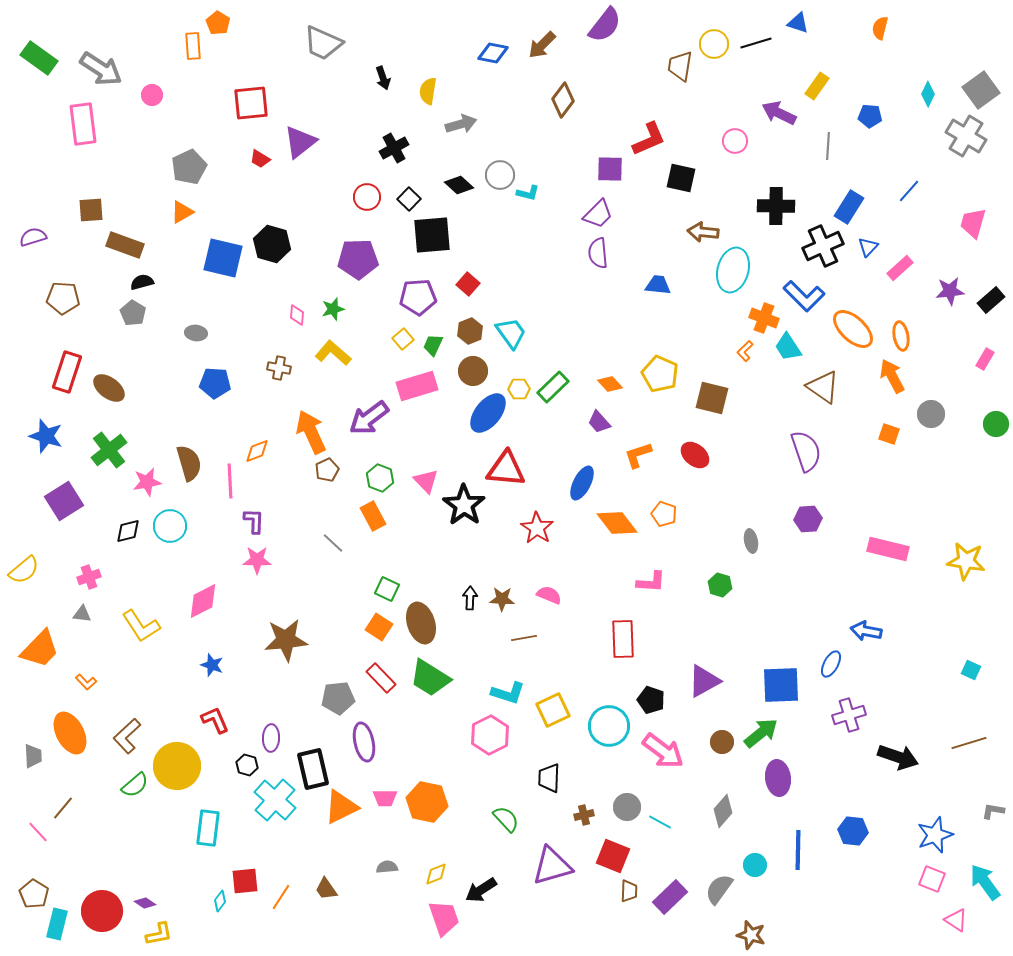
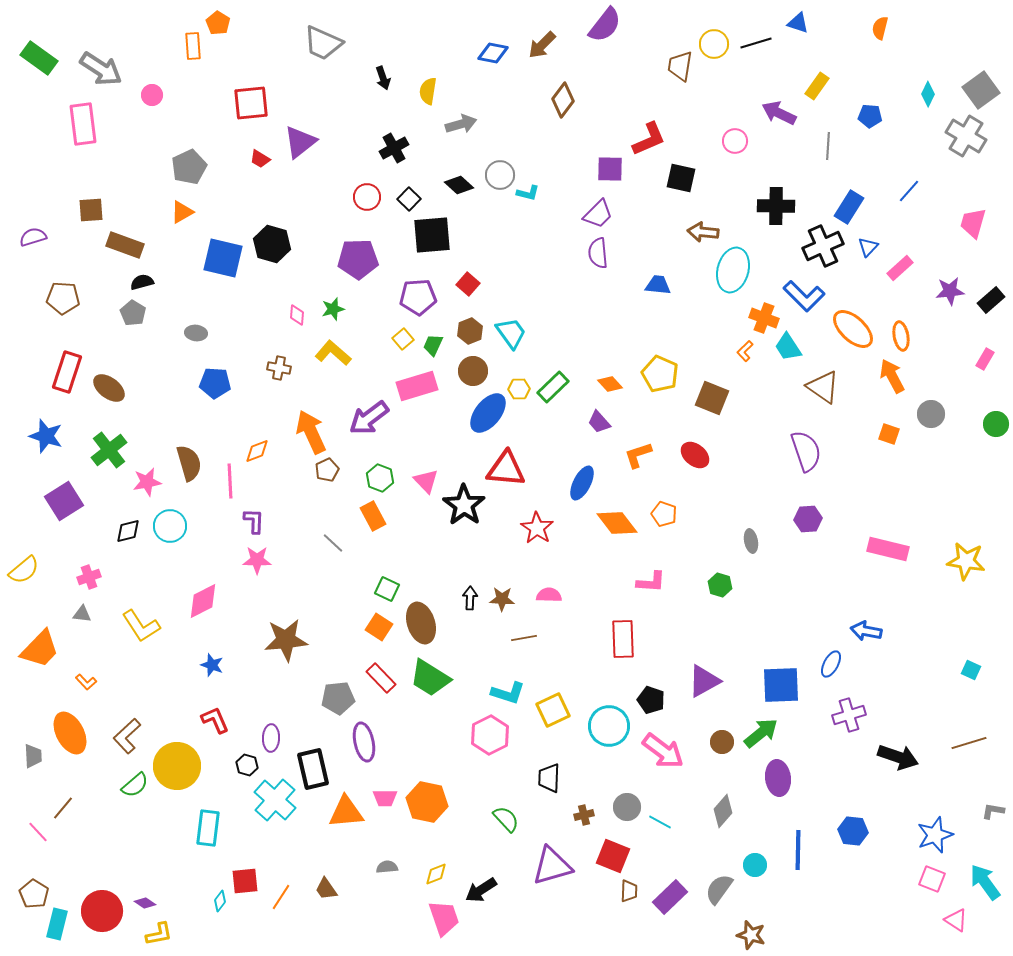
brown square at (712, 398): rotated 8 degrees clockwise
pink semicircle at (549, 595): rotated 20 degrees counterclockwise
orange triangle at (341, 807): moved 5 px right, 5 px down; rotated 21 degrees clockwise
